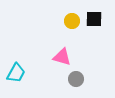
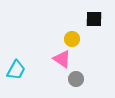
yellow circle: moved 18 px down
pink triangle: moved 2 px down; rotated 18 degrees clockwise
cyan trapezoid: moved 3 px up
